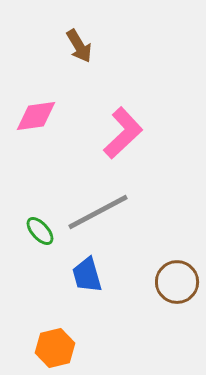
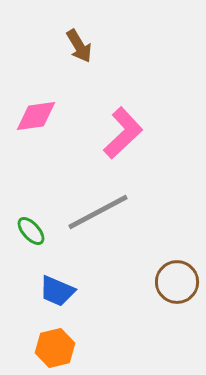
green ellipse: moved 9 px left
blue trapezoid: moved 30 px left, 16 px down; rotated 51 degrees counterclockwise
